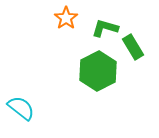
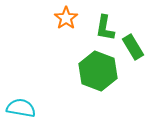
green L-shape: rotated 96 degrees counterclockwise
green hexagon: rotated 12 degrees counterclockwise
cyan semicircle: rotated 28 degrees counterclockwise
